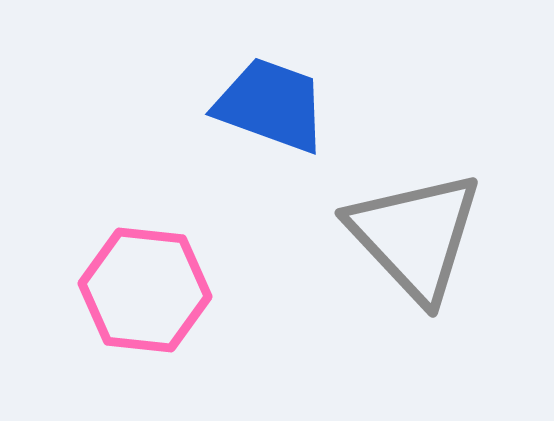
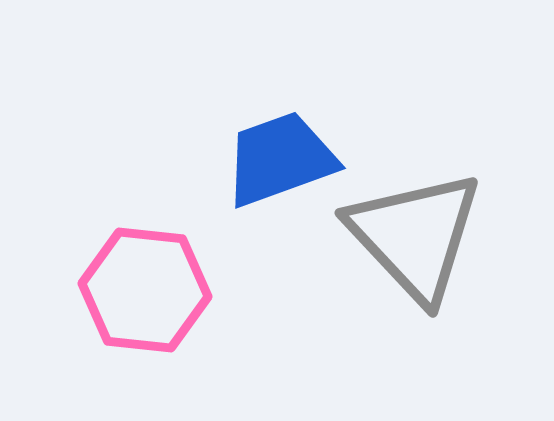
blue trapezoid: moved 9 px right, 54 px down; rotated 40 degrees counterclockwise
